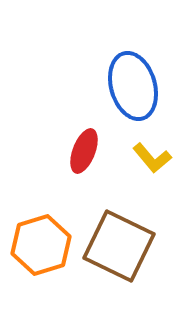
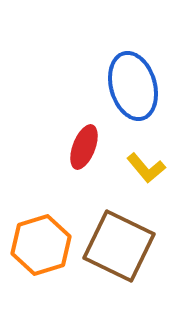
red ellipse: moved 4 px up
yellow L-shape: moved 6 px left, 10 px down
